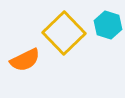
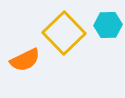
cyan hexagon: rotated 20 degrees counterclockwise
